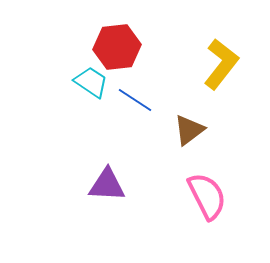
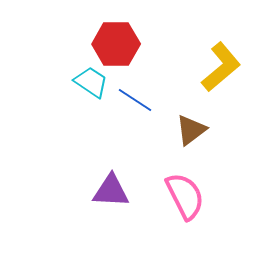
red hexagon: moved 1 px left, 3 px up; rotated 6 degrees clockwise
yellow L-shape: moved 3 px down; rotated 12 degrees clockwise
brown triangle: moved 2 px right
purple triangle: moved 4 px right, 6 px down
pink semicircle: moved 22 px left
